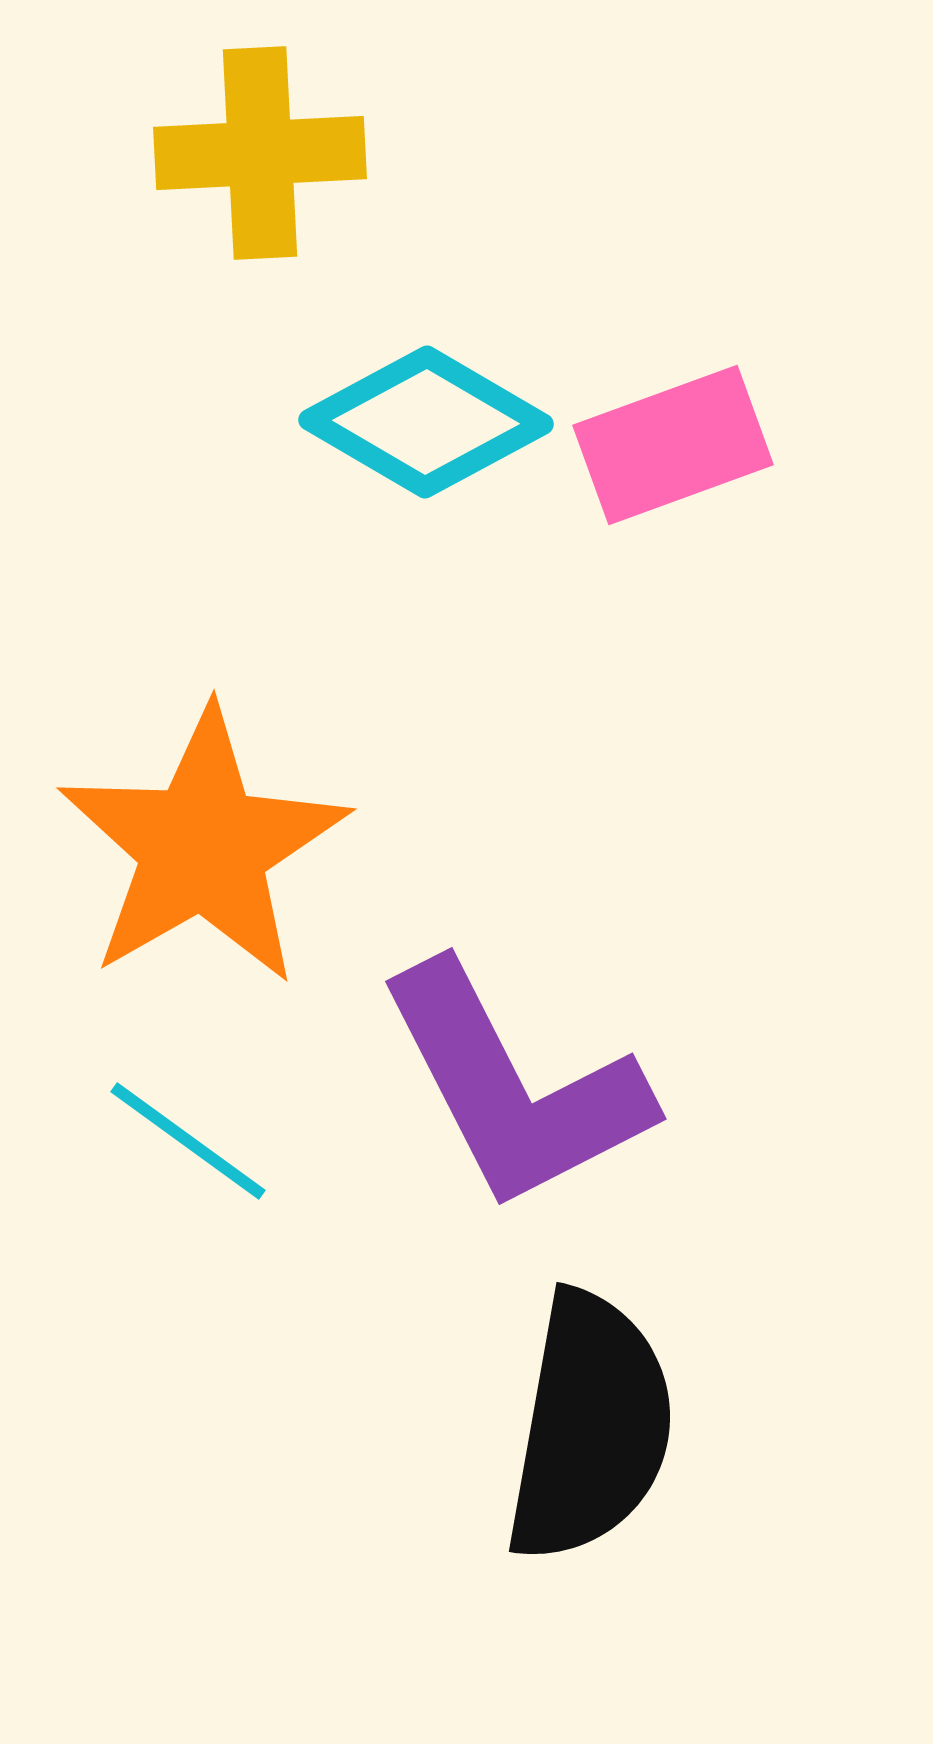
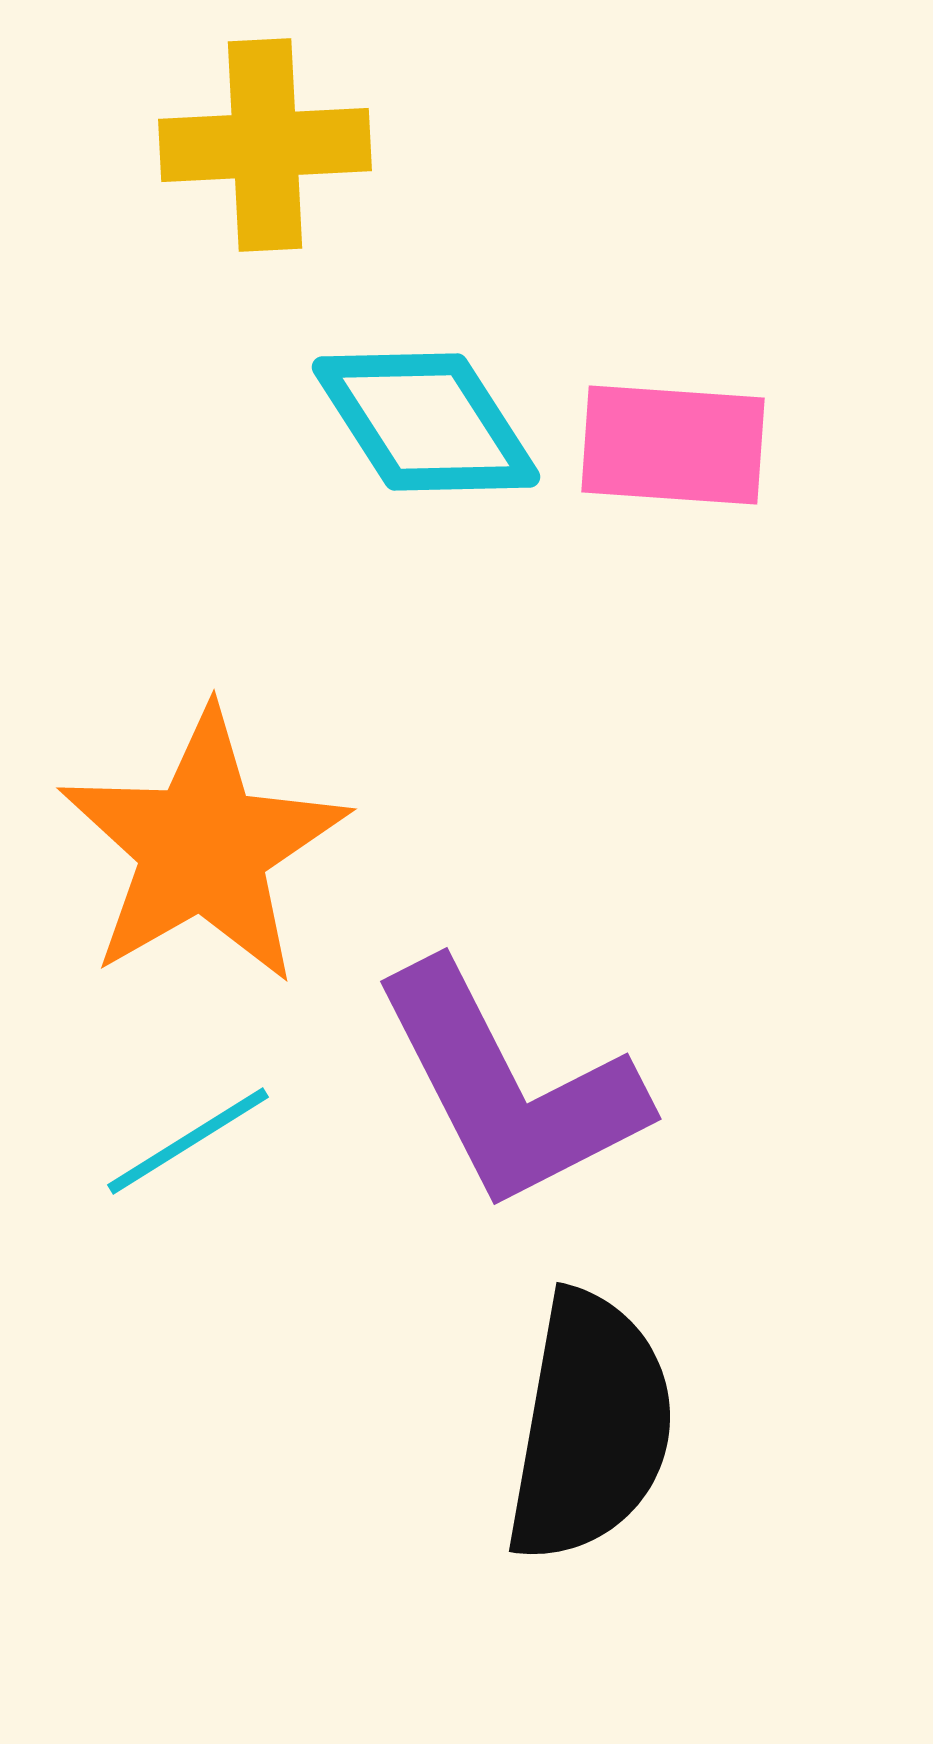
yellow cross: moved 5 px right, 8 px up
cyan diamond: rotated 27 degrees clockwise
pink rectangle: rotated 24 degrees clockwise
purple L-shape: moved 5 px left
cyan line: rotated 68 degrees counterclockwise
